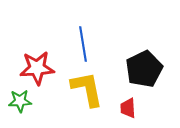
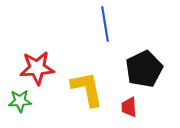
blue line: moved 22 px right, 20 px up
red trapezoid: moved 1 px right, 1 px up
